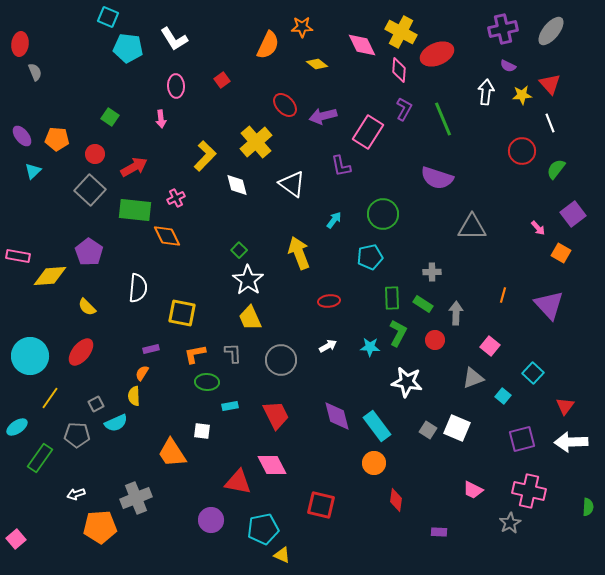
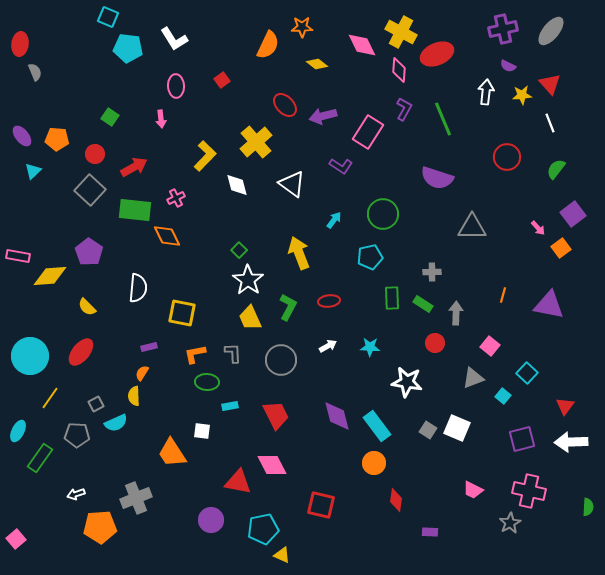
red circle at (522, 151): moved 15 px left, 6 px down
purple L-shape at (341, 166): rotated 45 degrees counterclockwise
orange square at (561, 253): moved 5 px up; rotated 24 degrees clockwise
purple triangle at (549, 305): rotated 36 degrees counterclockwise
green L-shape at (398, 333): moved 110 px left, 26 px up
red circle at (435, 340): moved 3 px down
purple rectangle at (151, 349): moved 2 px left, 2 px up
cyan square at (533, 373): moved 6 px left
cyan ellipse at (17, 427): moved 1 px right, 4 px down; rotated 30 degrees counterclockwise
purple rectangle at (439, 532): moved 9 px left
